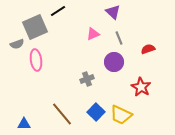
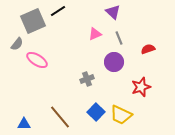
gray square: moved 2 px left, 6 px up
pink triangle: moved 2 px right
gray semicircle: rotated 32 degrees counterclockwise
pink ellipse: moved 1 px right; rotated 50 degrees counterclockwise
red star: rotated 24 degrees clockwise
brown line: moved 2 px left, 3 px down
